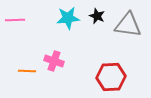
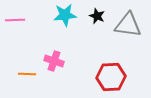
cyan star: moved 3 px left, 3 px up
orange line: moved 3 px down
